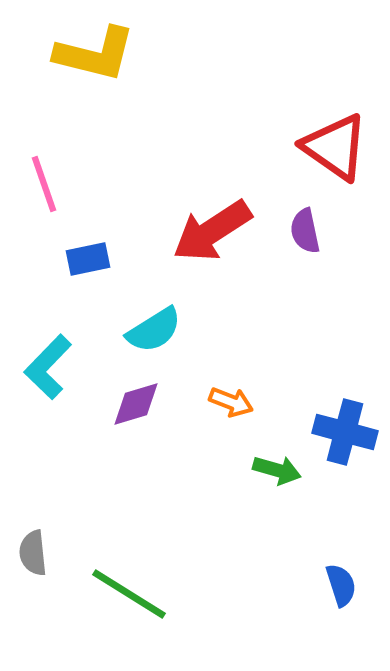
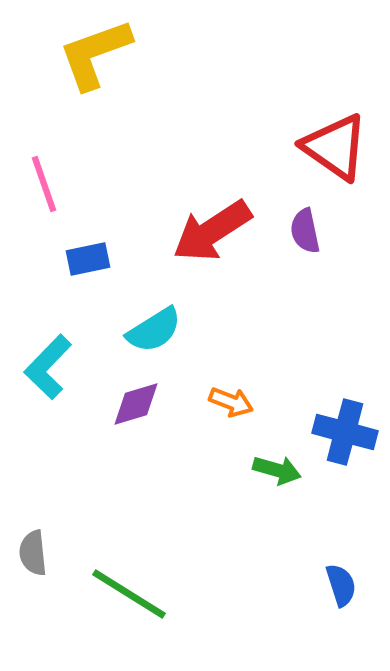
yellow L-shape: rotated 146 degrees clockwise
